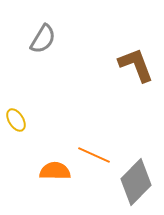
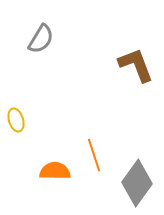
gray semicircle: moved 2 px left
yellow ellipse: rotated 15 degrees clockwise
orange line: rotated 48 degrees clockwise
gray diamond: moved 1 px right, 1 px down; rotated 9 degrees counterclockwise
